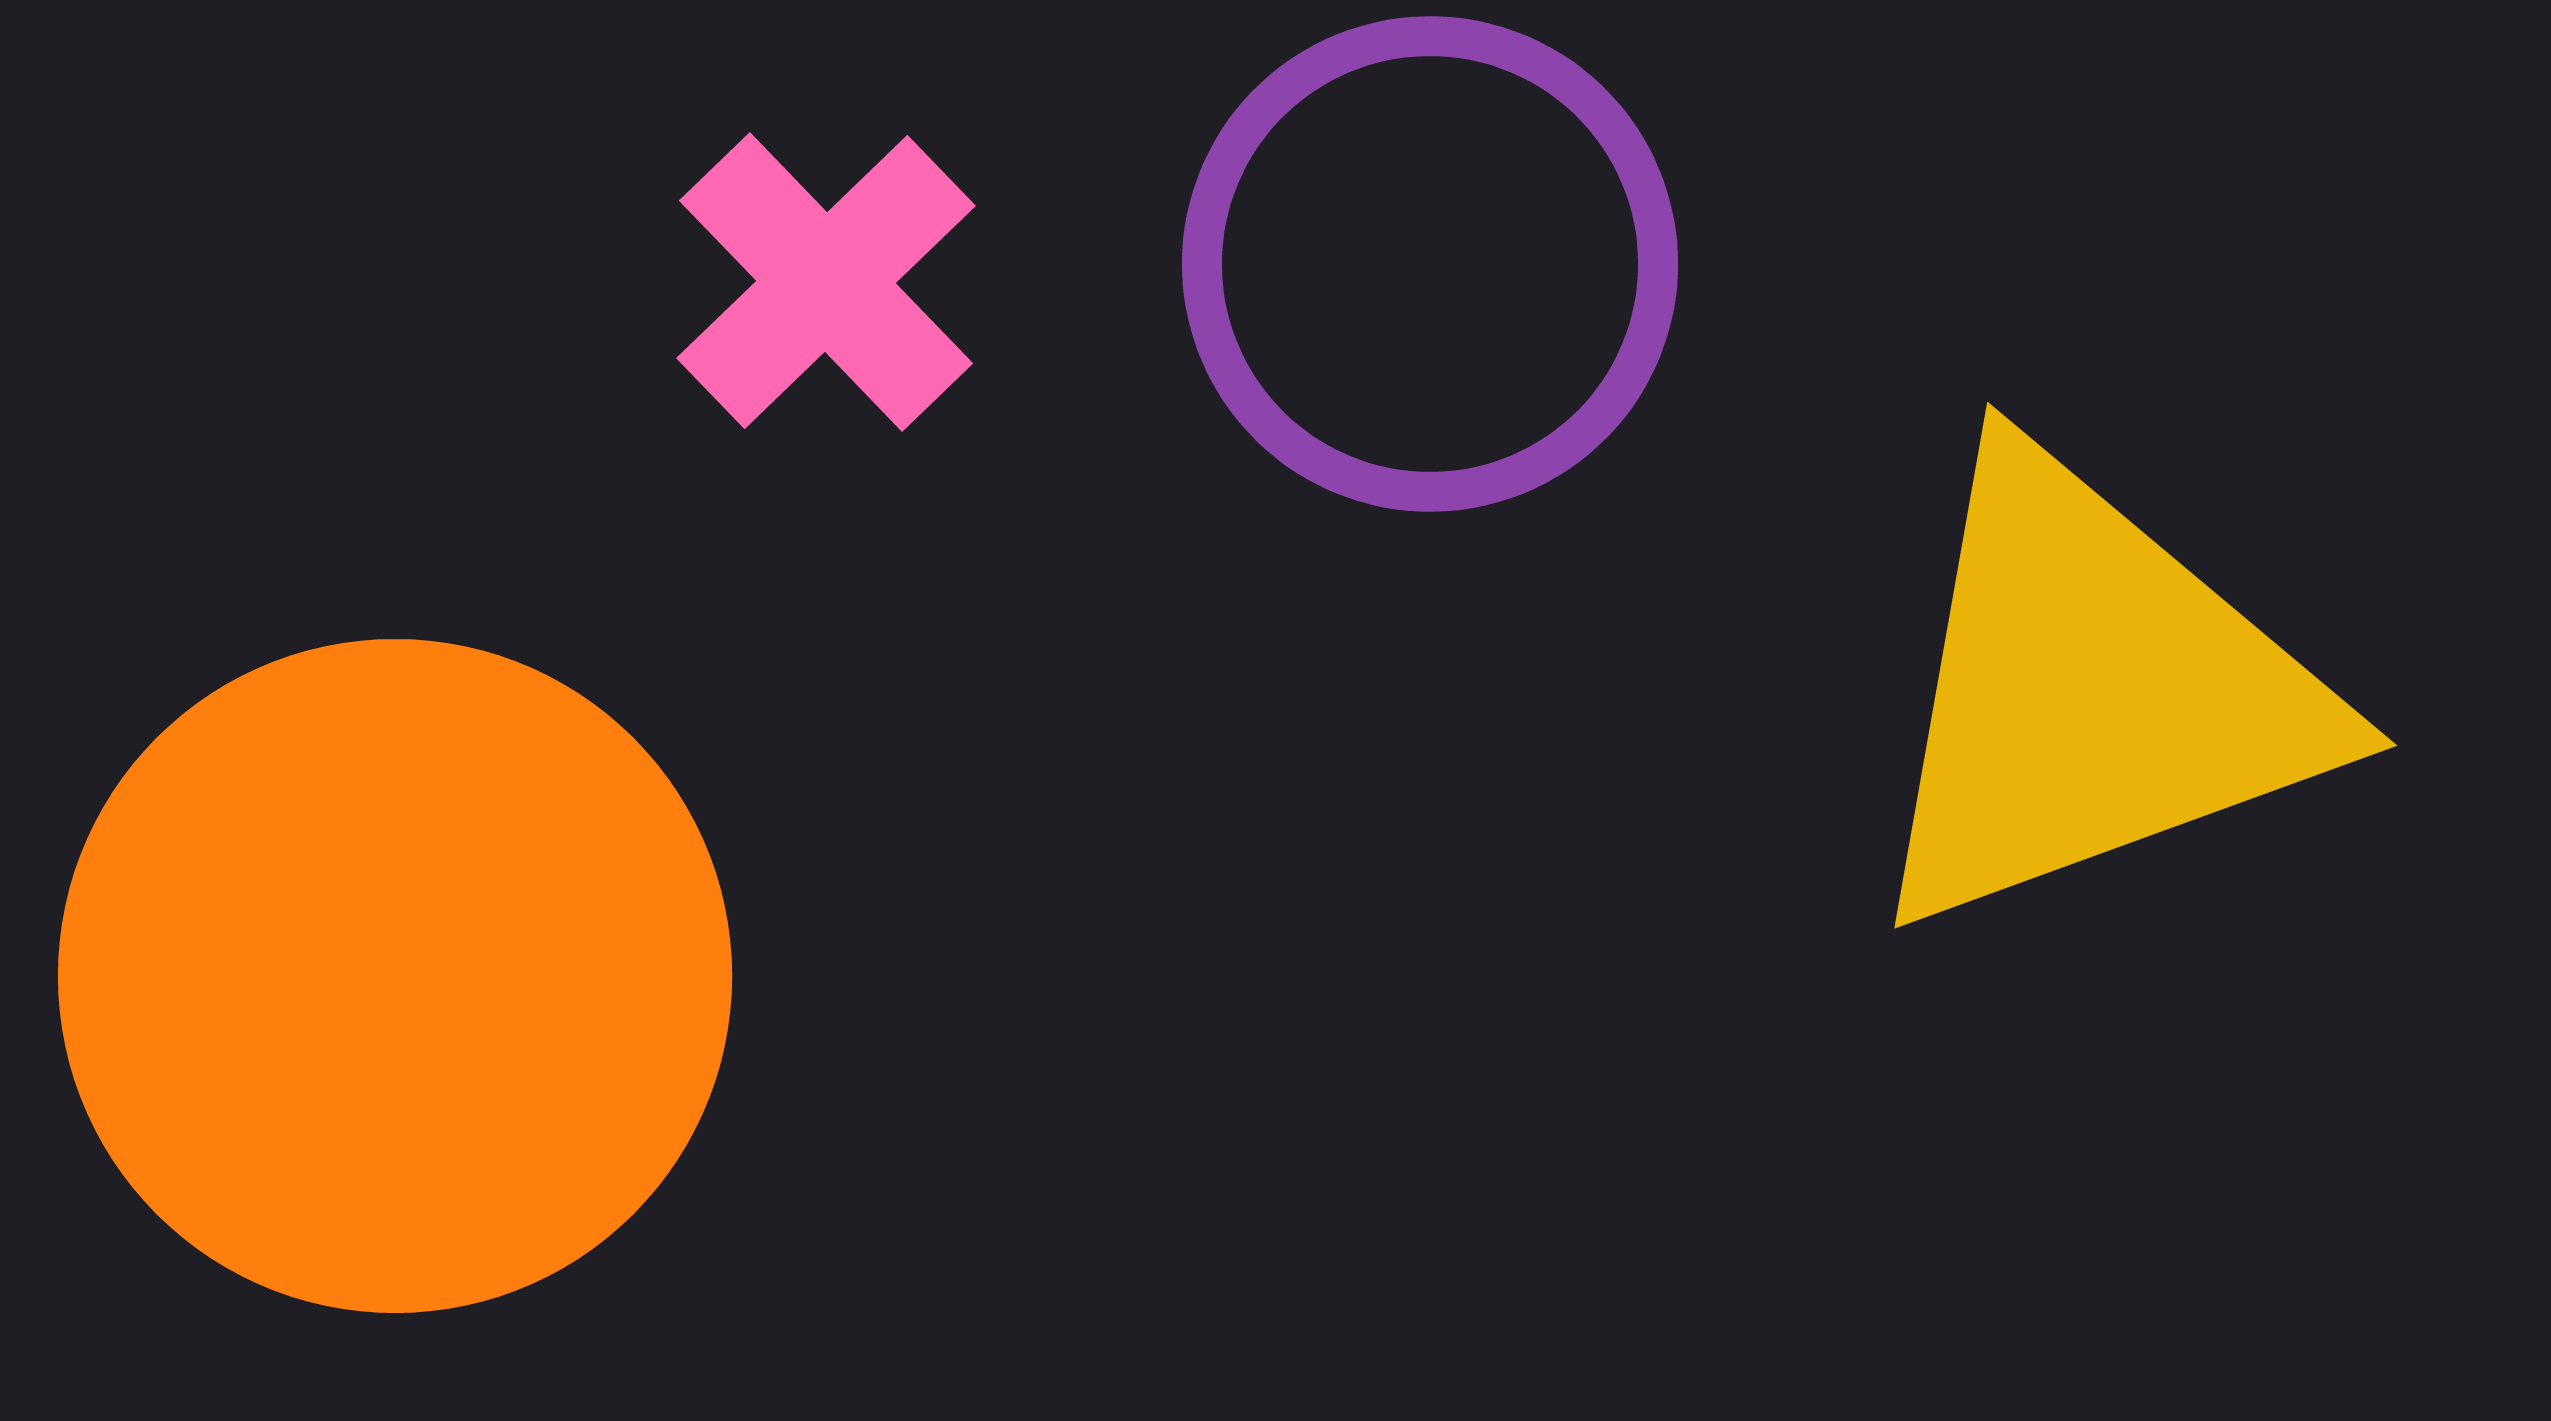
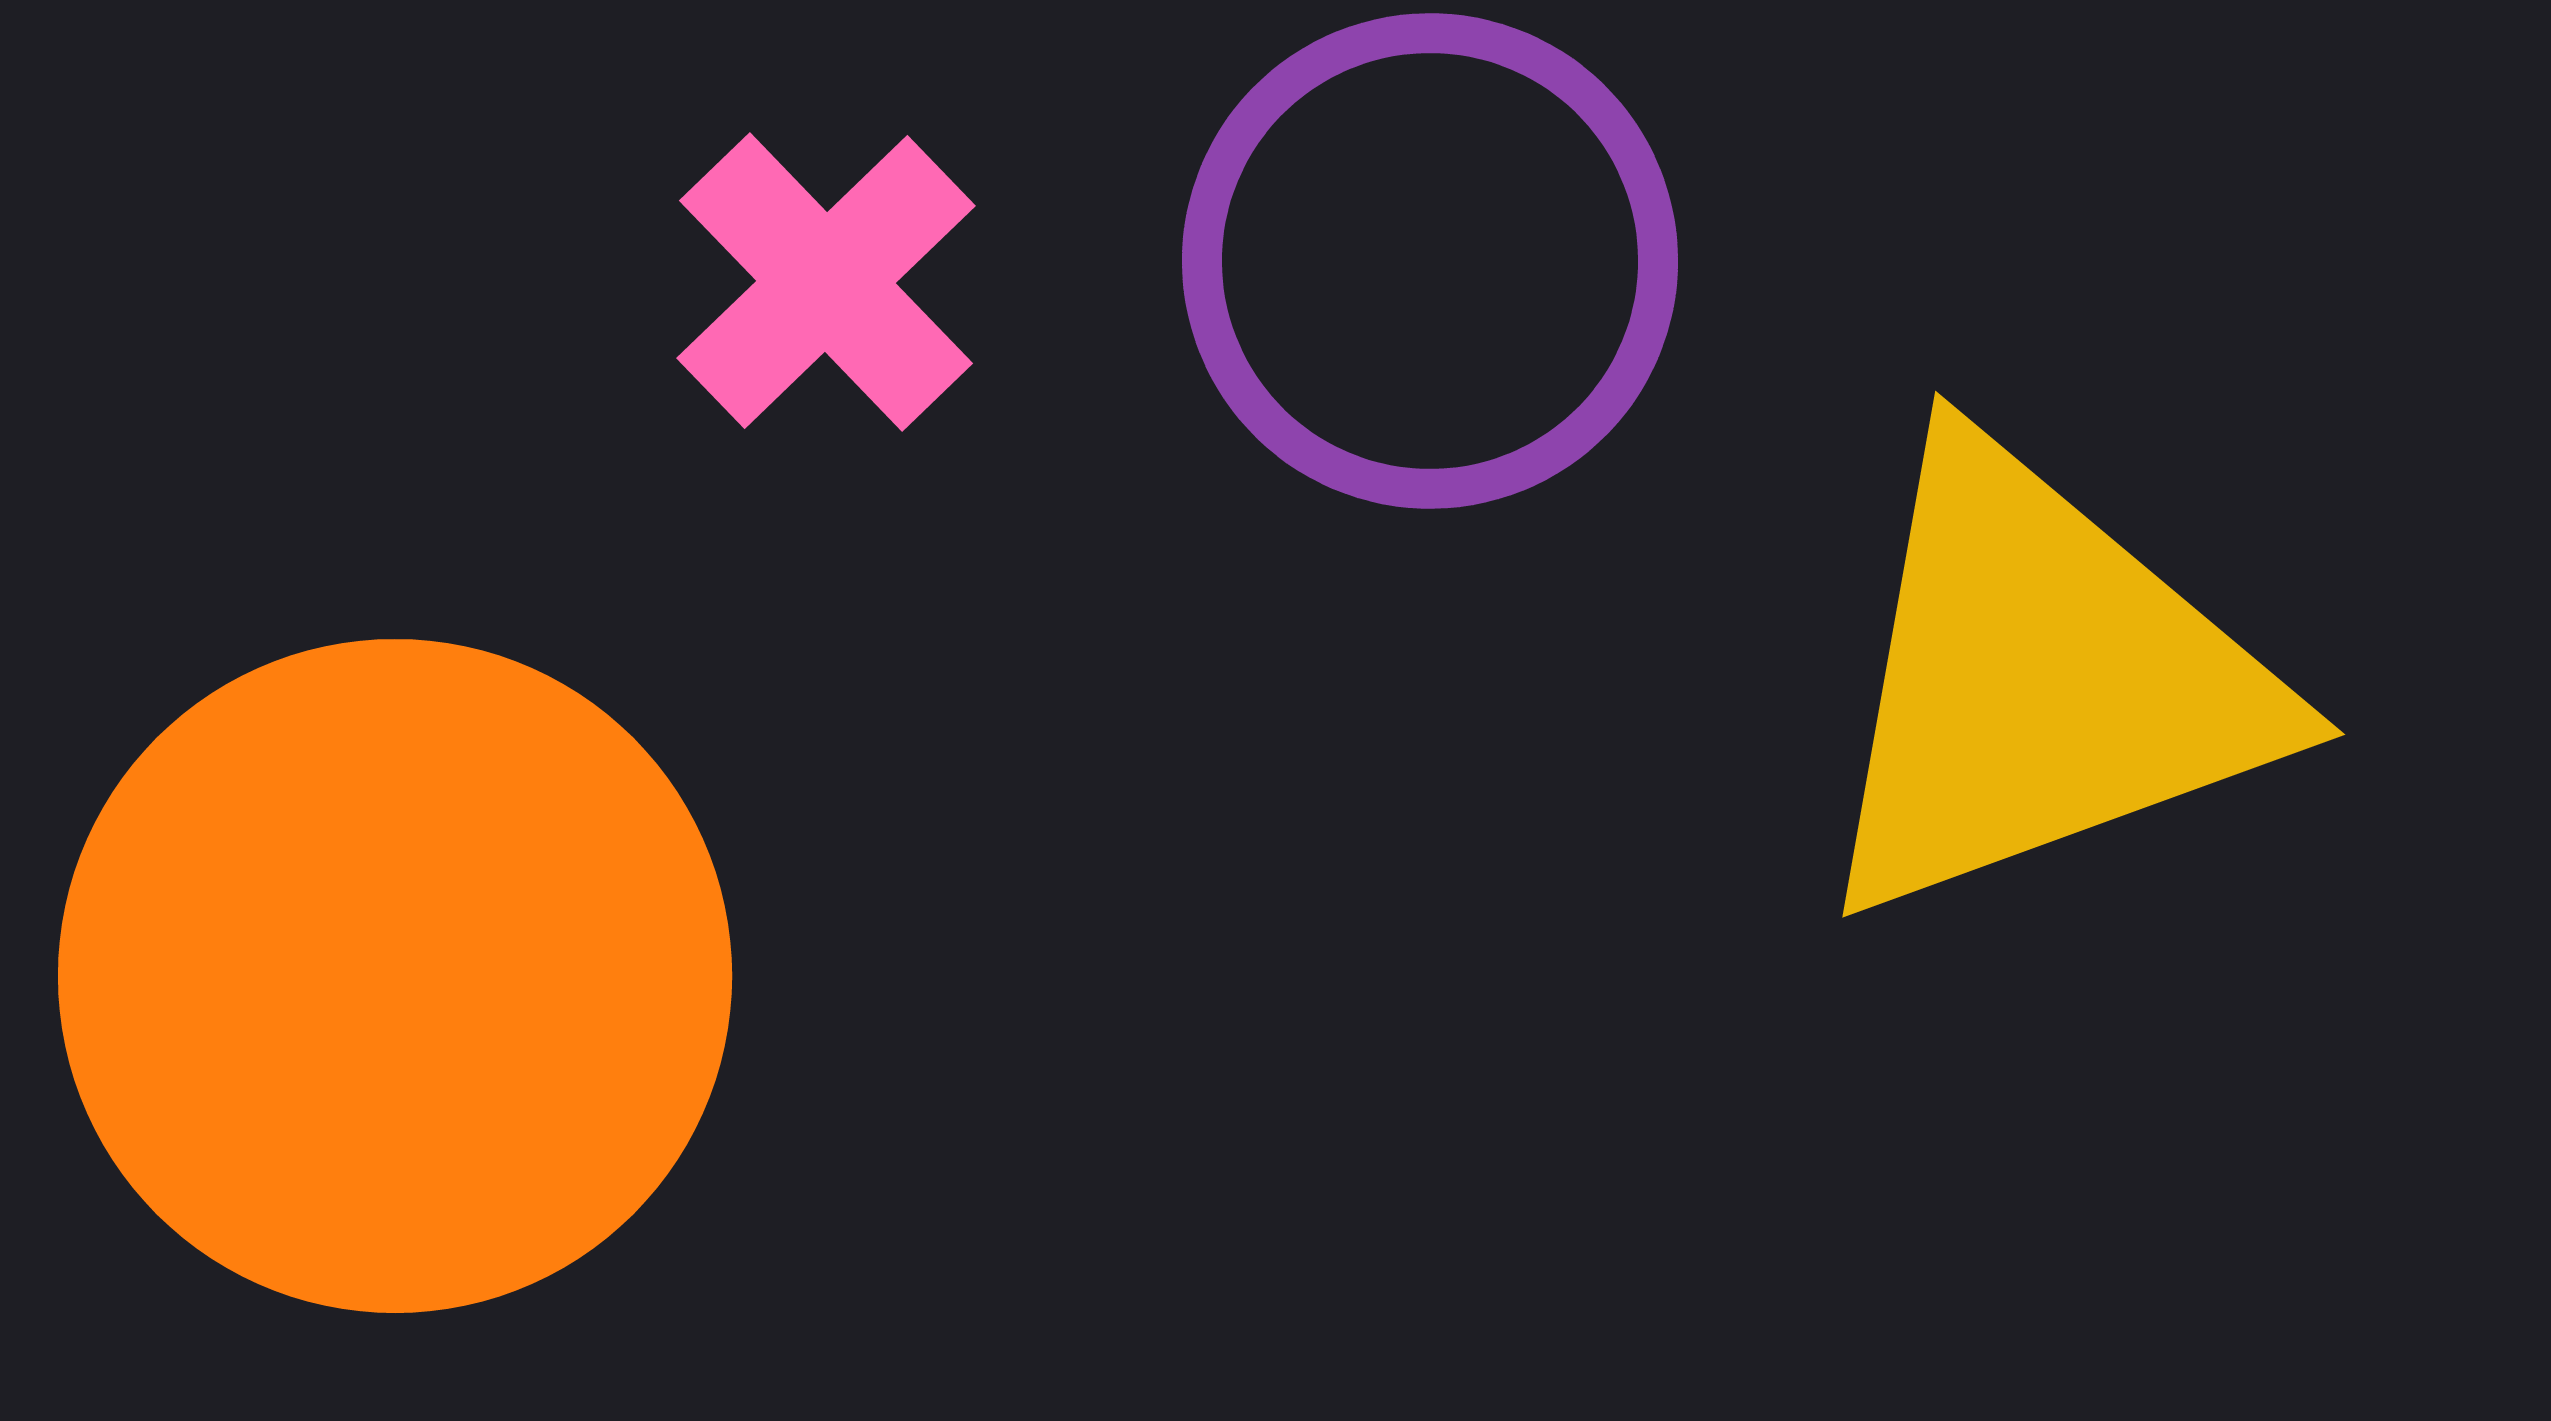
purple circle: moved 3 px up
yellow triangle: moved 52 px left, 11 px up
